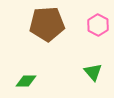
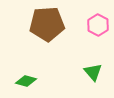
green diamond: rotated 15 degrees clockwise
